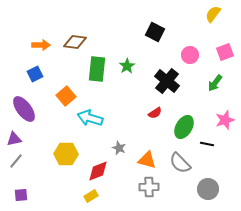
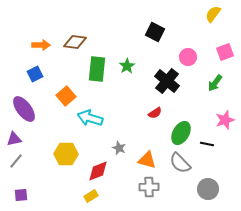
pink circle: moved 2 px left, 2 px down
green ellipse: moved 3 px left, 6 px down
